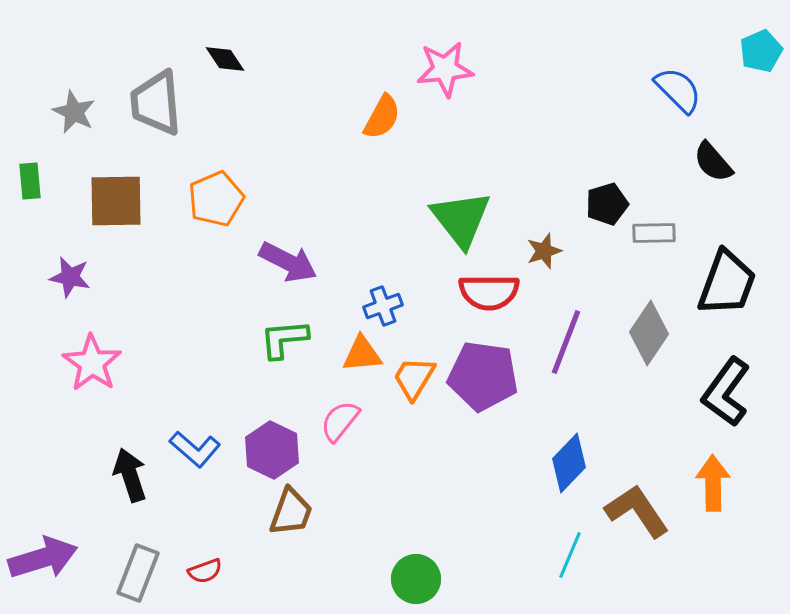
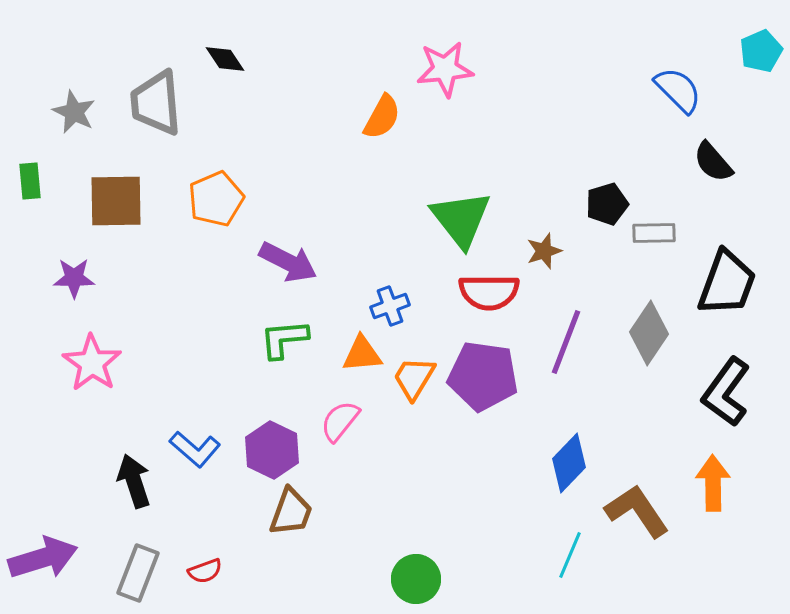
purple star at (70, 277): moved 4 px right, 1 px down; rotated 12 degrees counterclockwise
blue cross at (383, 306): moved 7 px right
black arrow at (130, 475): moved 4 px right, 6 px down
